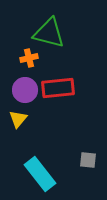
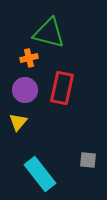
red rectangle: moved 4 px right; rotated 72 degrees counterclockwise
yellow triangle: moved 3 px down
